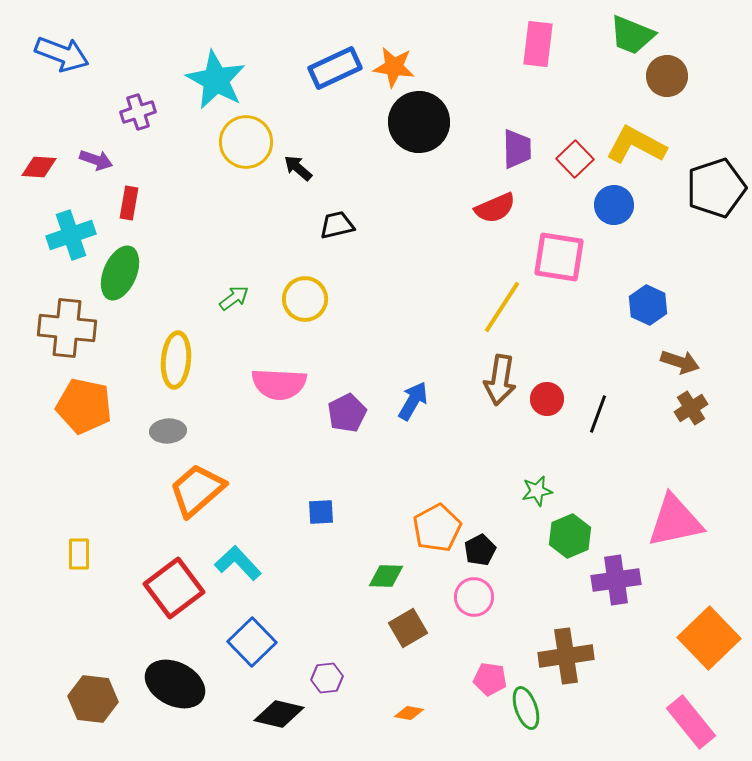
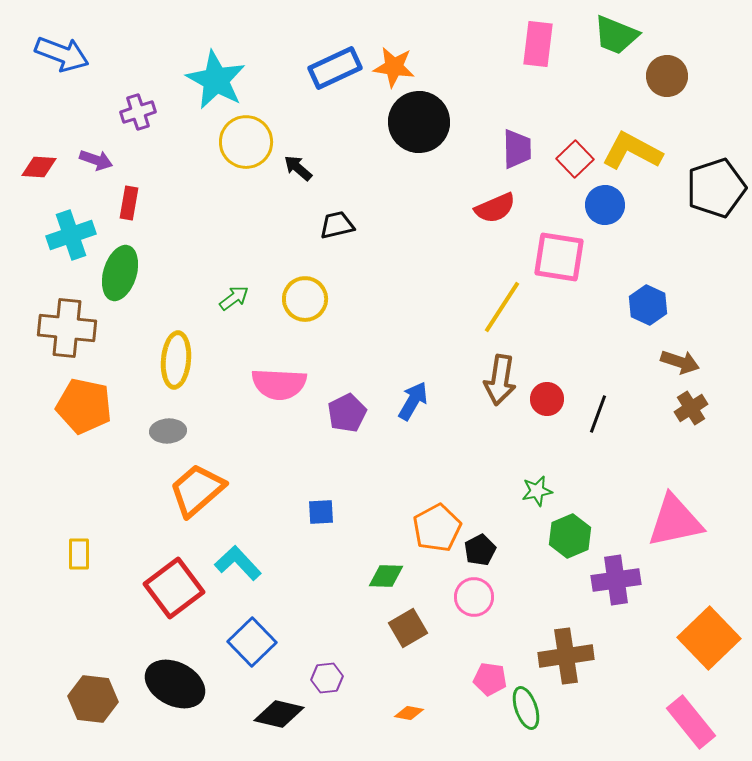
green trapezoid at (632, 35): moved 16 px left
yellow L-shape at (636, 145): moved 4 px left, 6 px down
blue circle at (614, 205): moved 9 px left
green ellipse at (120, 273): rotated 6 degrees counterclockwise
